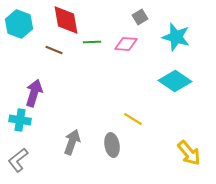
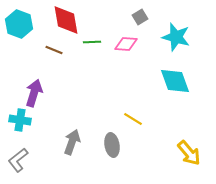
cyan diamond: rotated 36 degrees clockwise
